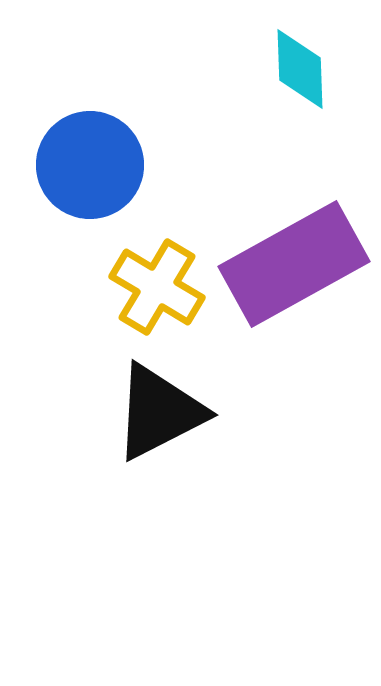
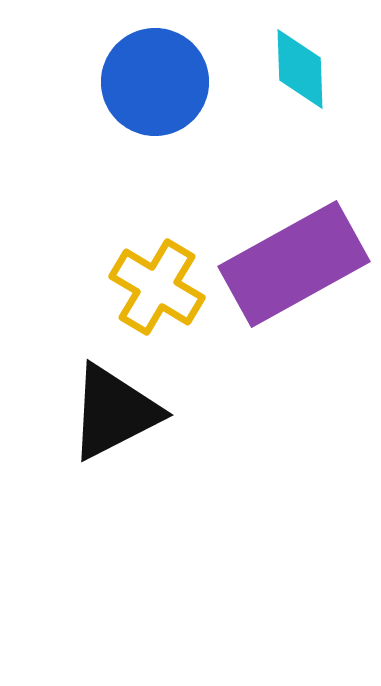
blue circle: moved 65 px right, 83 px up
black triangle: moved 45 px left
